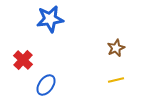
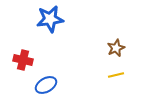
red cross: rotated 30 degrees counterclockwise
yellow line: moved 5 px up
blue ellipse: rotated 25 degrees clockwise
